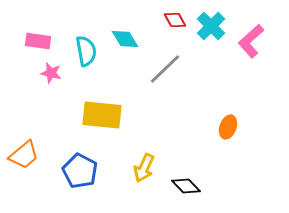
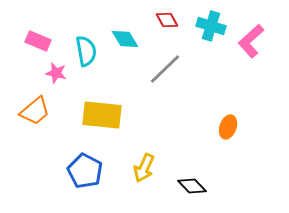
red diamond: moved 8 px left
cyan cross: rotated 28 degrees counterclockwise
pink rectangle: rotated 15 degrees clockwise
pink star: moved 5 px right
orange trapezoid: moved 11 px right, 44 px up
blue pentagon: moved 5 px right
black diamond: moved 6 px right
